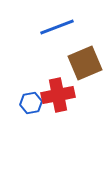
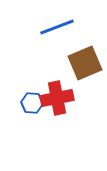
red cross: moved 1 px left, 3 px down
blue hexagon: moved 1 px right; rotated 15 degrees clockwise
